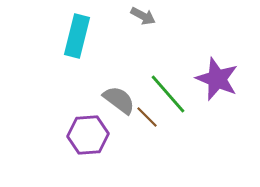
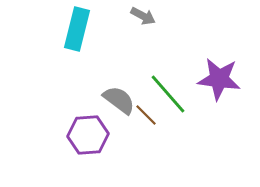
cyan rectangle: moved 7 px up
purple star: moved 2 px right; rotated 15 degrees counterclockwise
brown line: moved 1 px left, 2 px up
